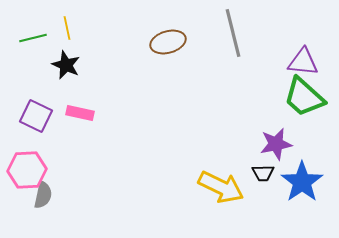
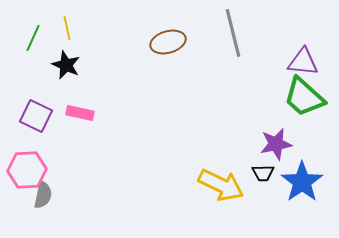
green line: rotated 52 degrees counterclockwise
yellow arrow: moved 2 px up
